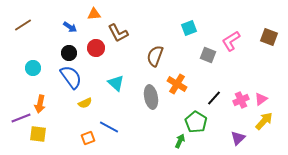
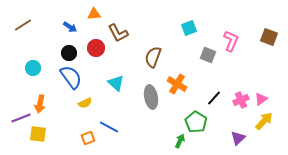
pink L-shape: rotated 145 degrees clockwise
brown semicircle: moved 2 px left, 1 px down
